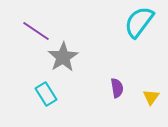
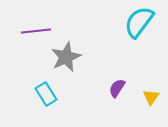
purple line: rotated 40 degrees counterclockwise
gray star: moved 3 px right; rotated 8 degrees clockwise
purple semicircle: rotated 138 degrees counterclockwise
